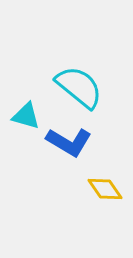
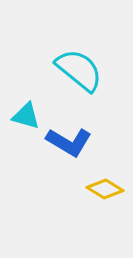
cyan semicircle: moved 17 px up
yellow diamond: rotated 24 degrees counterclockwise
